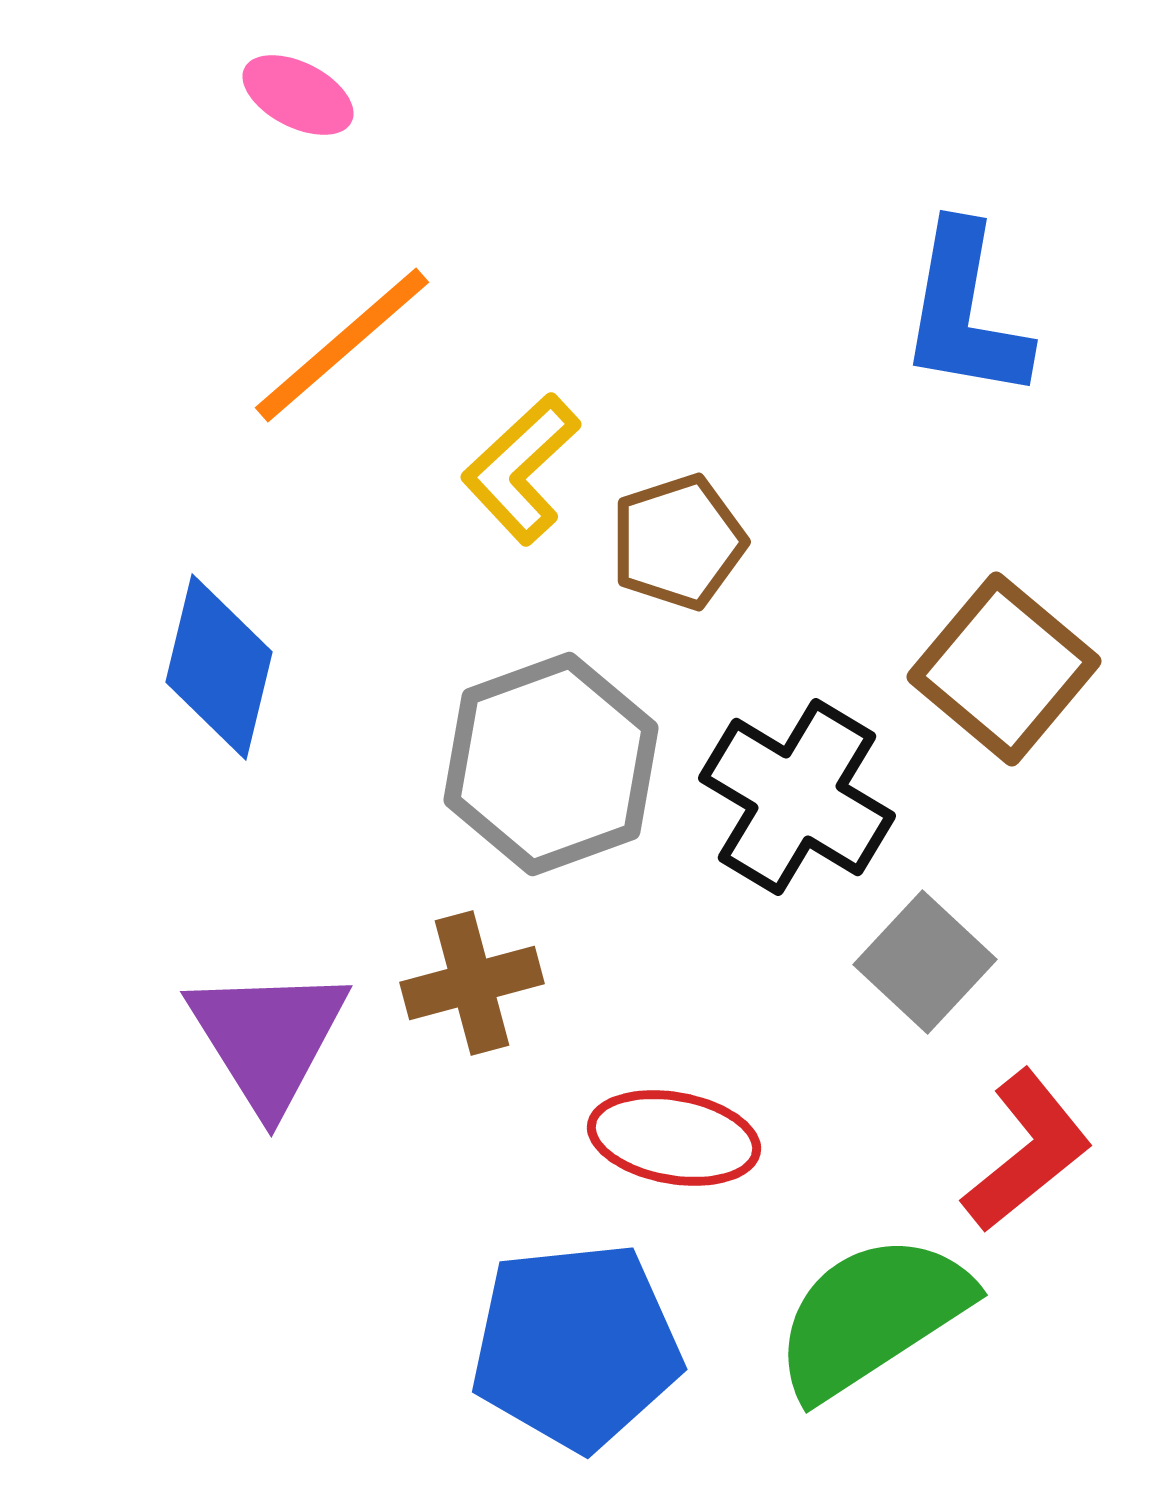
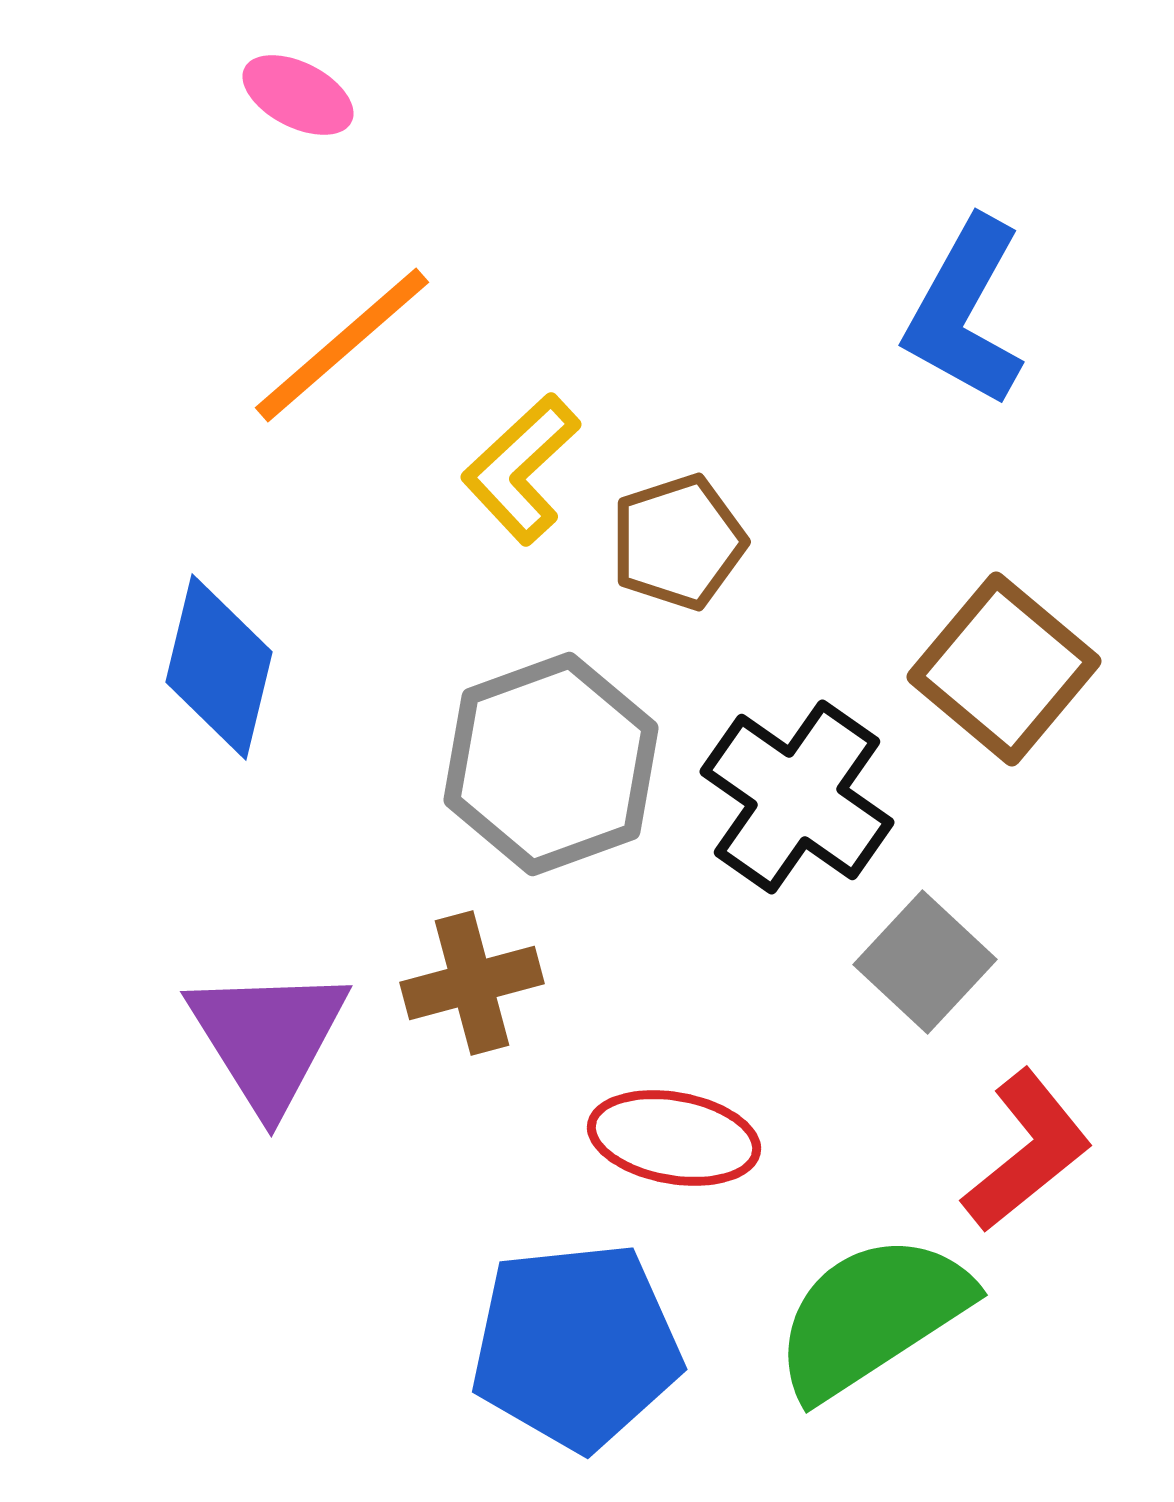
blue L-shape: rotated 19 degrees clockwise
black cross: rotated 4 degrees clockwise
